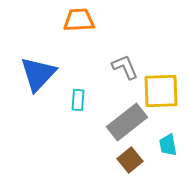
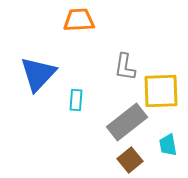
gray L-shape: rotated 148 degrees counterclockwise
cyan rectangle: moved 2 px left
